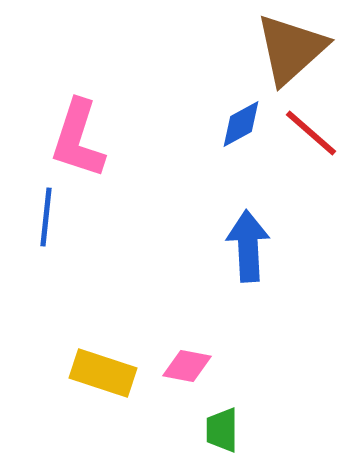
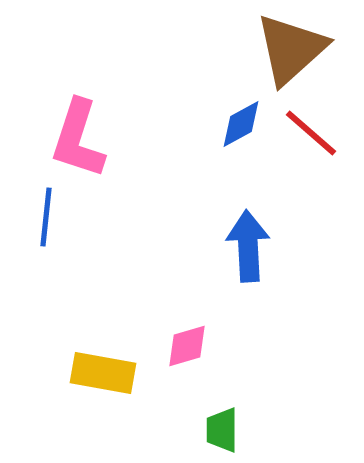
pink diamond: moved 20 px up; rotated 27 degrees counterclockwise
yellow rectangle: rotated 8 degrees counterclockwise
